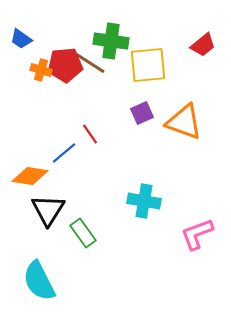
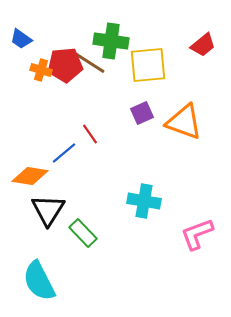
green rectangle: rotated 8 degrees counterclockwise
